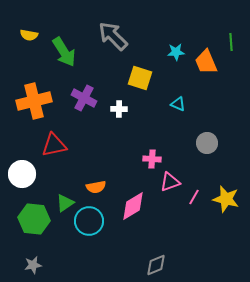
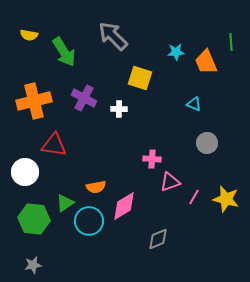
cyan triangle: moved 16 px right
red triangle: rotated 20 degrees clockwise
white circle: moved 3 px right, 2 px up
pink diamond: moved 9 px left
gray diamond: moved 2 px right, 26 px up
